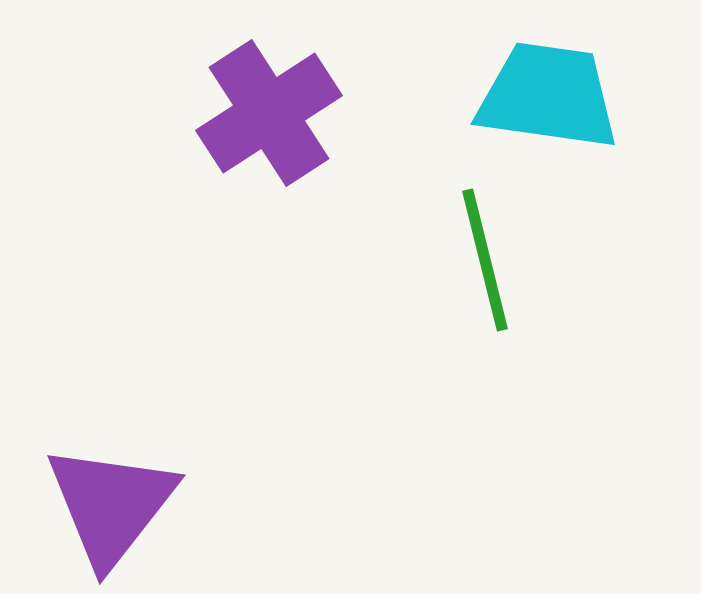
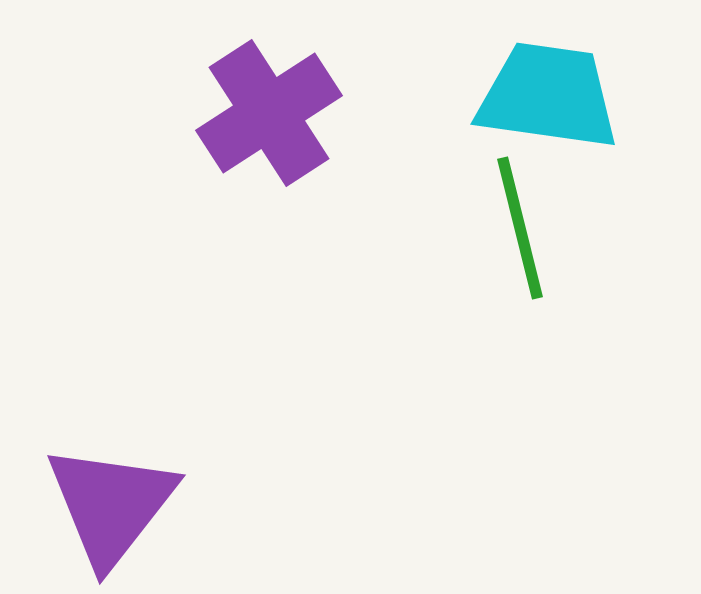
green line: moved 35 px right, 32 px up
